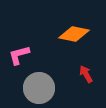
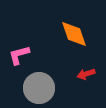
orange diamond: rotated 60 degrees clockwise
red arrow: rotated 78 degrees counterclockwise
